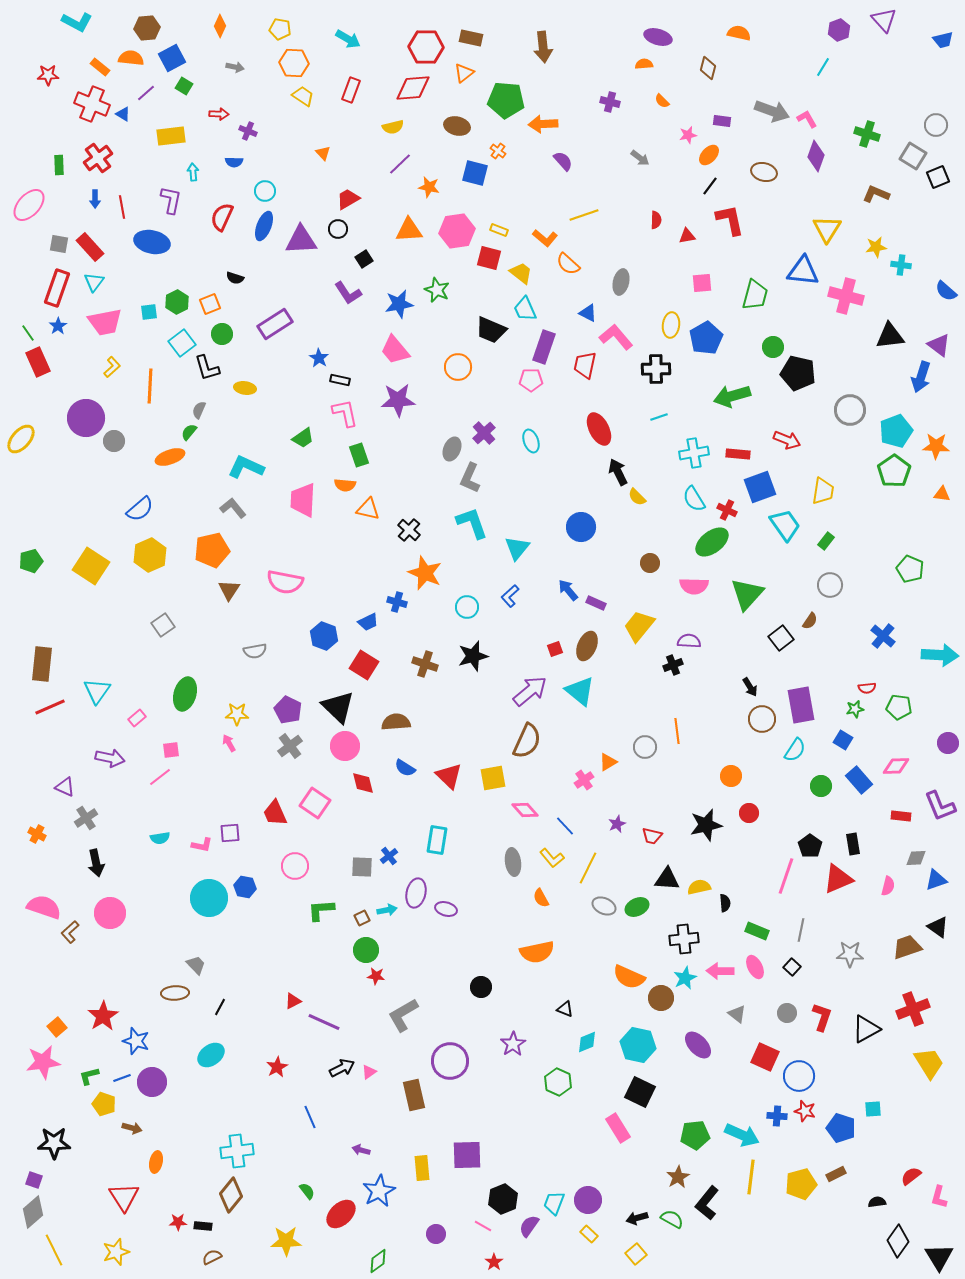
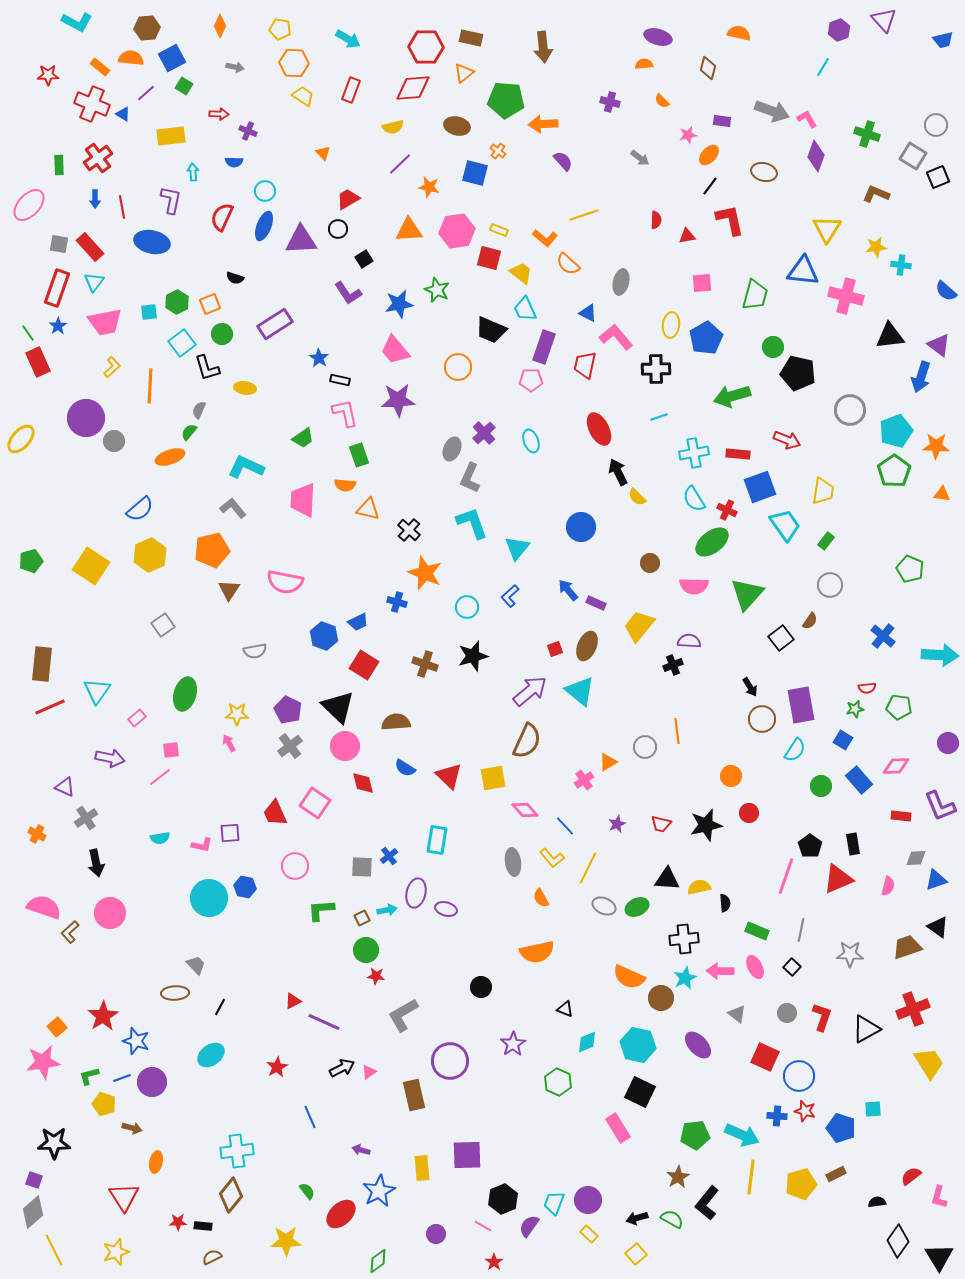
blue trapezoid at (368, 622): moved 10 px left
red trapezoid at (652, 836): moved 9 px right, 12 px up
